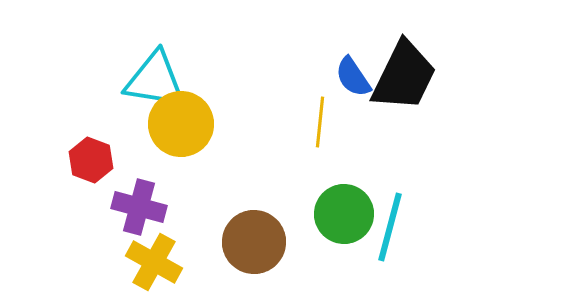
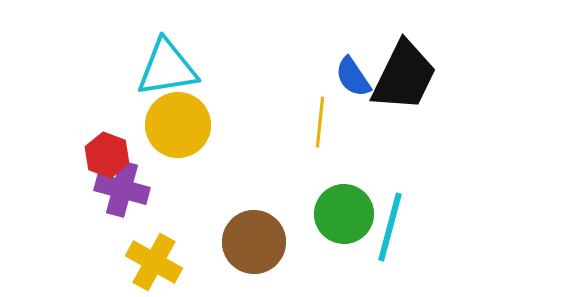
cyan triangle: moved 12 px right, 12 px up; rotated 18 degrees counterclockwise
yellow circle: moved 3 px left, 1 px down
red hexagon: moved 16 px right, 5 px up
purple cross: moved 17 px left, 18 px up
